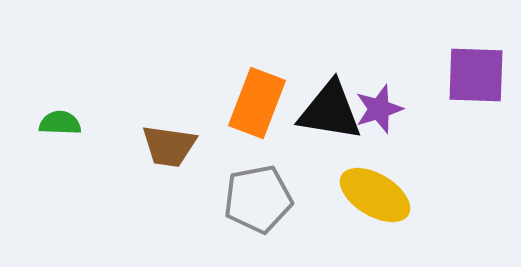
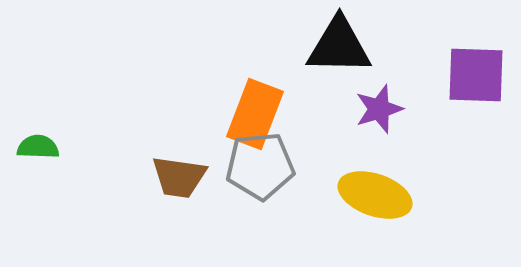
orange rectangle: moved 2 px left, 11 px down
black triangle: moved 9 px right, 65 px up; rotated 8 degrees counterclockwise
green semicircle: moved 22 px left, 24 px down
brown trapezoid: moved 10 px right, 31 px down
yellow ellipse: rotated 12 degrees counterclockwise
gray pentagon: moved 2 px right, 33 px up; rotated 6 degrees clockwise
